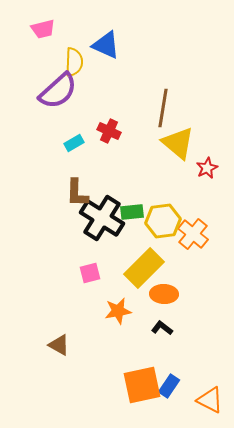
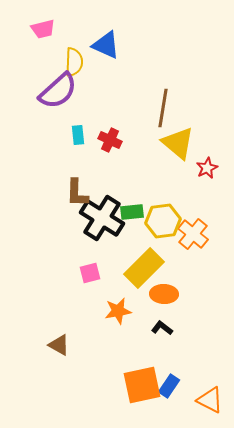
red cross: moved 1 px right, 9 px down
cyan rectangle: moved 4 px right, 8 px up; rotated 66 degrees counterclockwise
